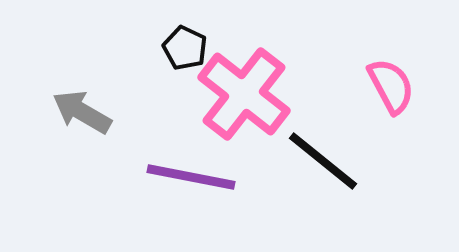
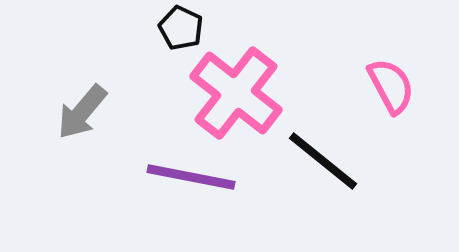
black pentagon: moved 4 px left, 20 px up
pink cross: moved 8 px left, 1 px up
gray arrow: rotated 80 degrees counterclockwise
